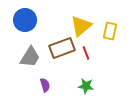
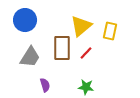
brown rectangle: rotated 70 degrees counterclockwise
red line: rotated 64 degrees clockwise
green star: moved 1 px down
